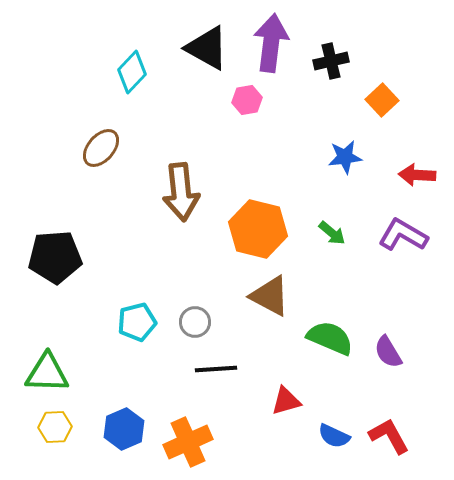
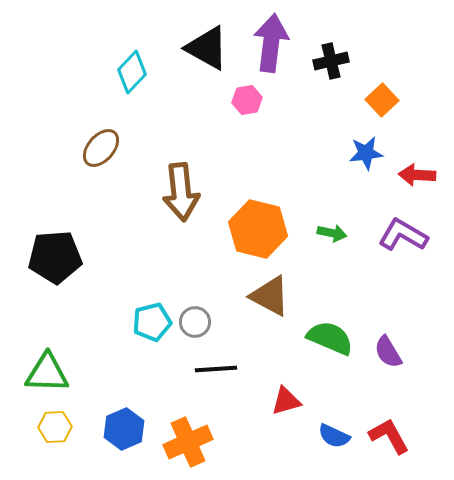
blue star: moved 21 px right, 4 px up
green arrow: rotated 28 degrees counterclockwise
cyan pentagon: moved 15 px right
